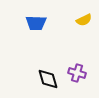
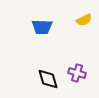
blue trapezoid: moved 6 px right, 4 px down
